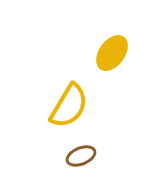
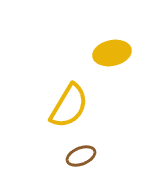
yellow ellipse: rotated 42 degrees clockwise
